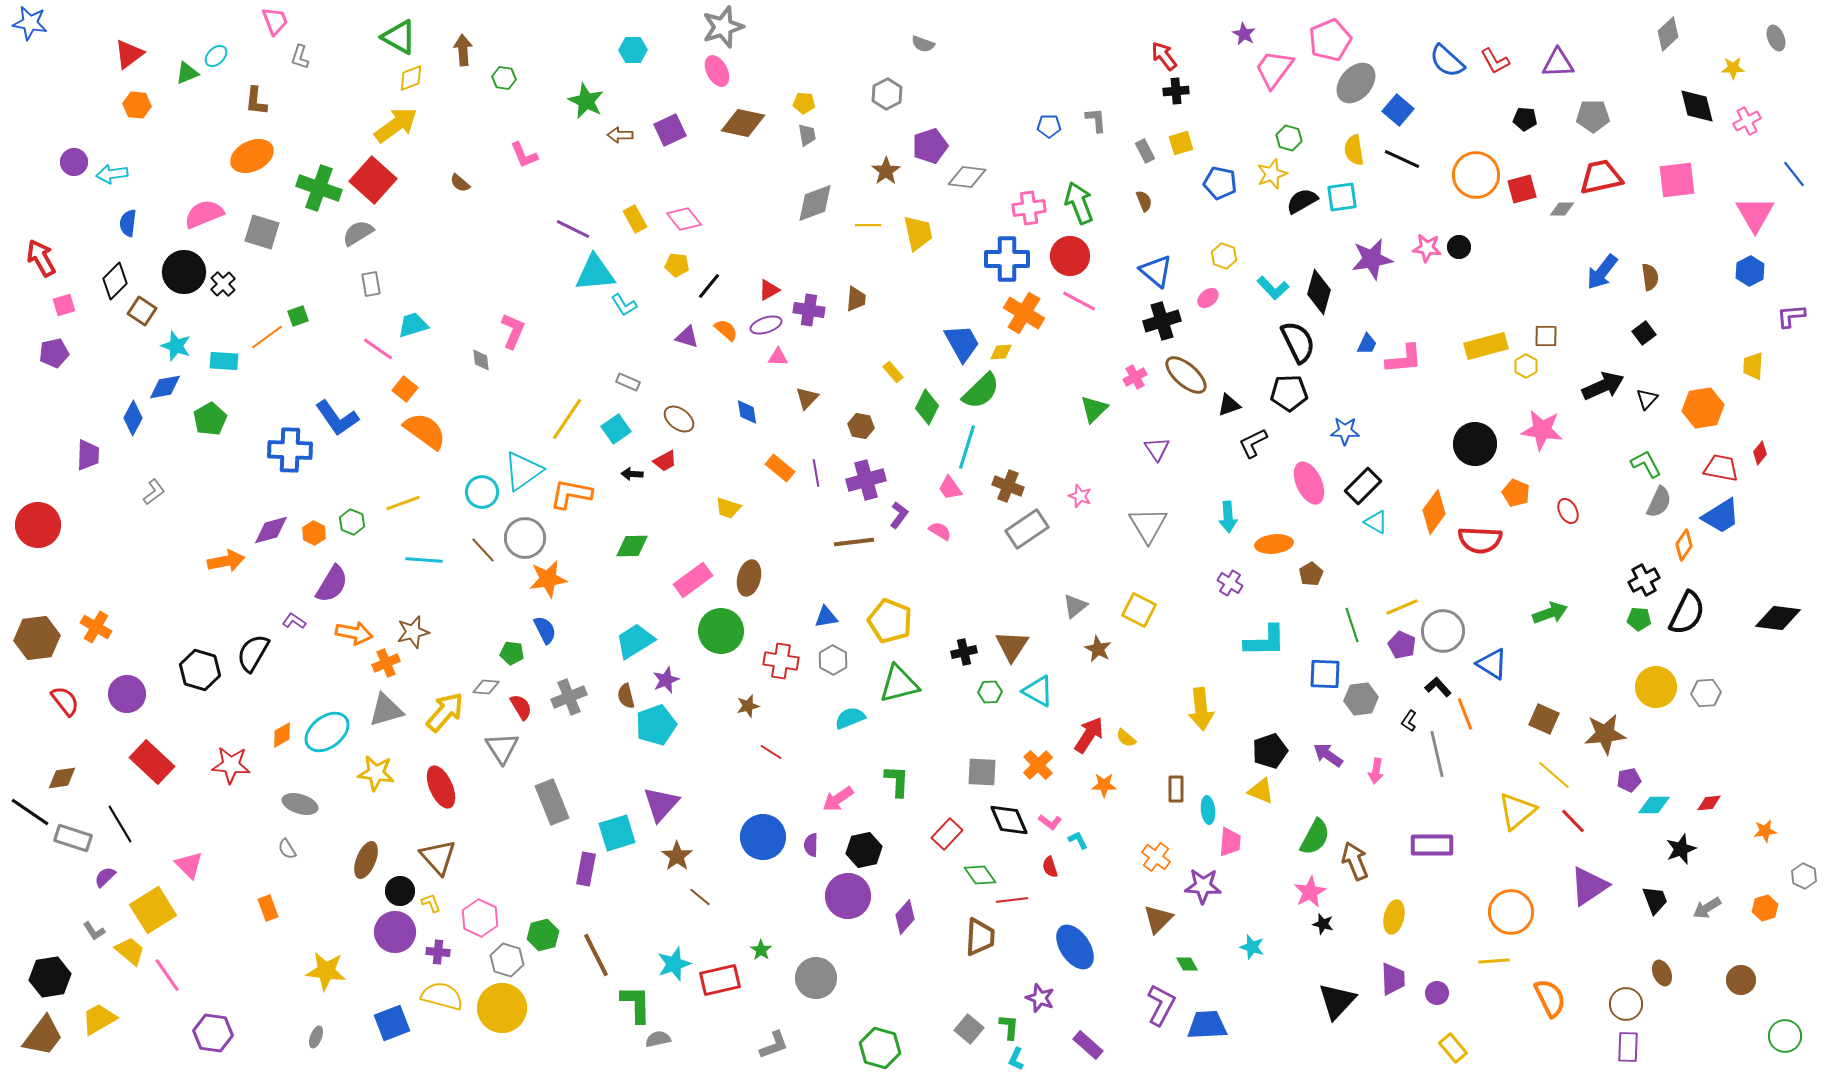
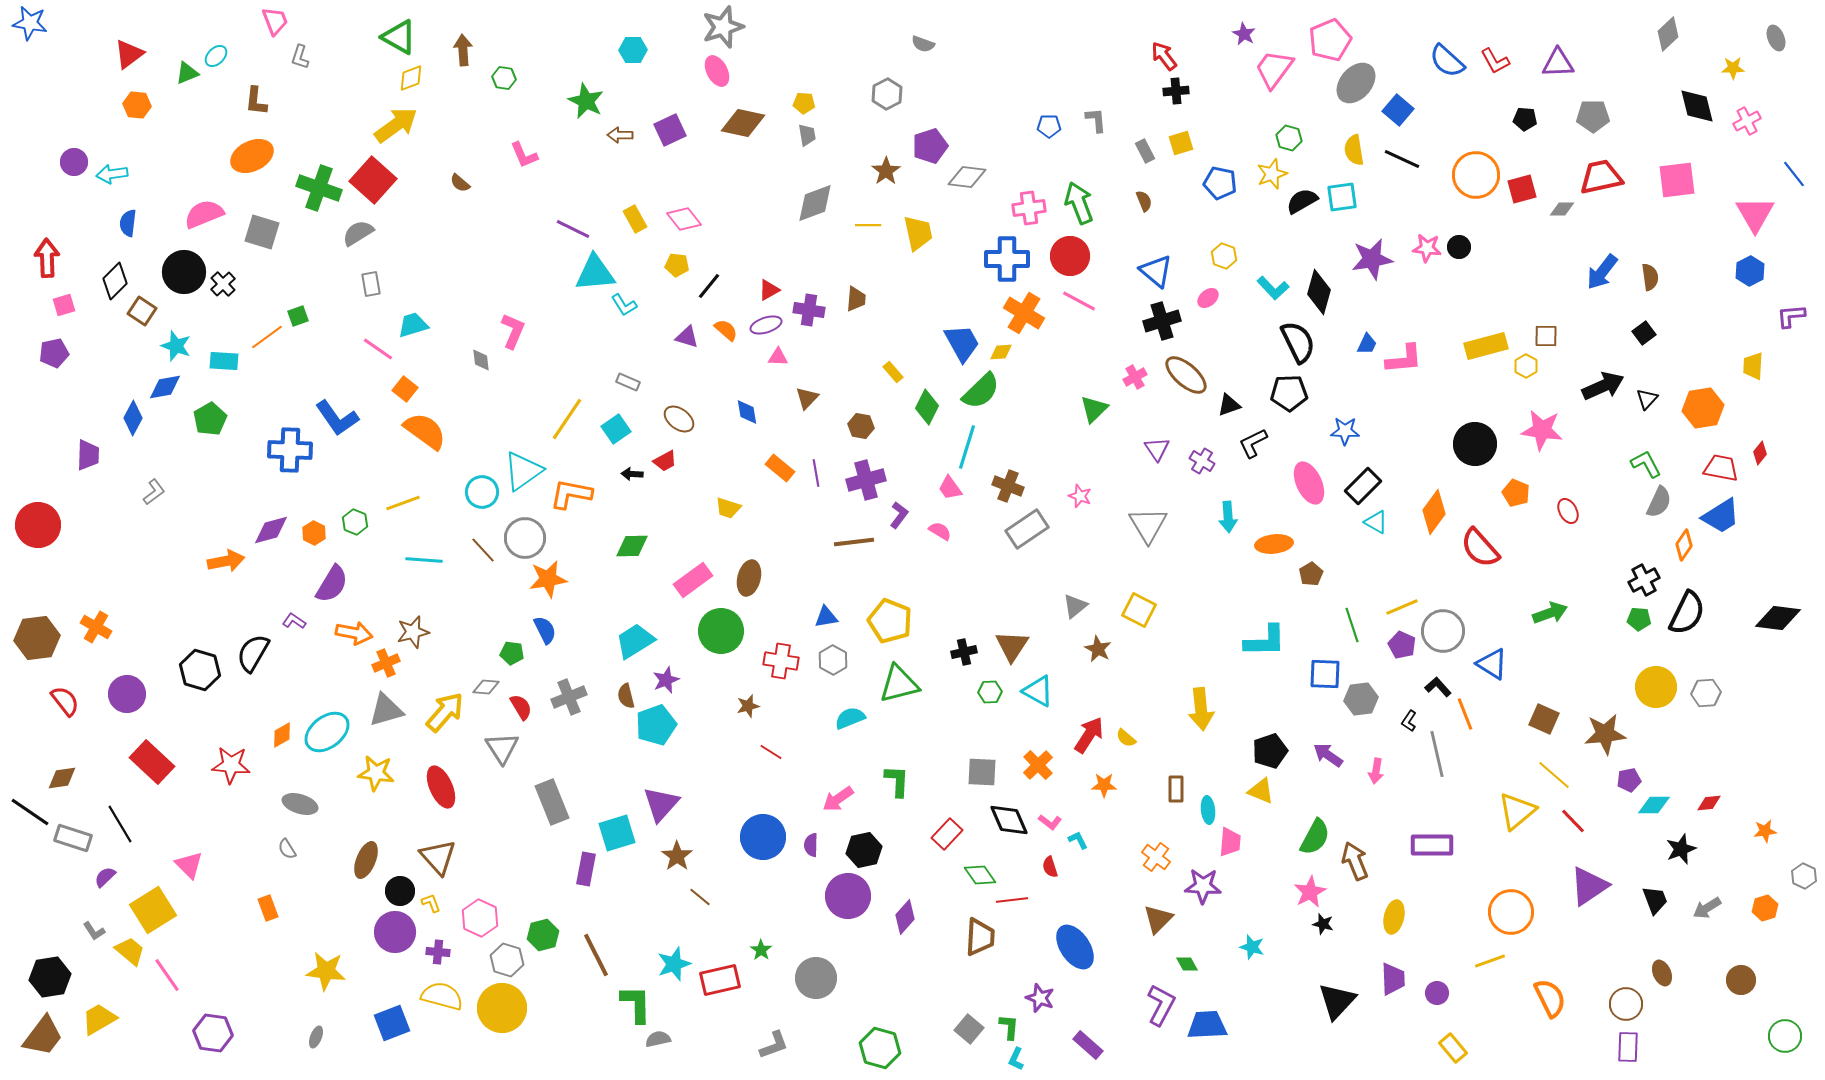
red arrow at (41, 258): moved 6 px right; rotated 27 degrees clockwise
green hexagon at (352, 522): moved 3 px right
red semicircle at (1480, 540): moved 8 px down; rotated 45 degrees clockwise
purple cross at (1230, 583): moved 28 px left, 122 px up
yellow line at (1494, 961): moved 4 px left; rotated 16 degrees counterclockwise
